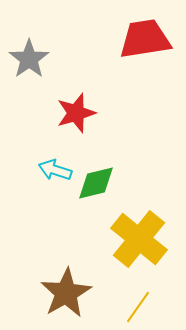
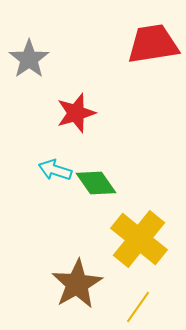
red trapezoid: moved 8 px right, 5 px down
green diamond: rotated 69 degrees clockwise
brown star: moved 11 px right, 9 px up
